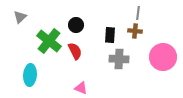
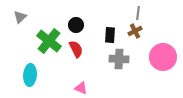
brown cross: rotated 32 degrees counterclockwise
red semicircle: moved 1 px right, 2 px up
